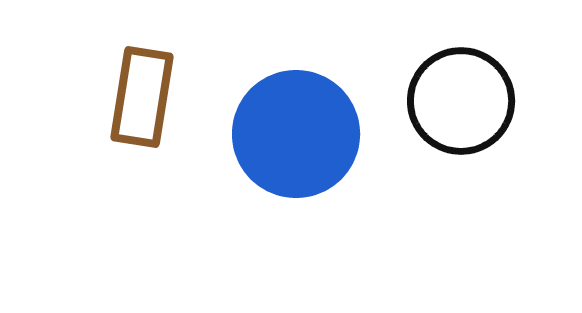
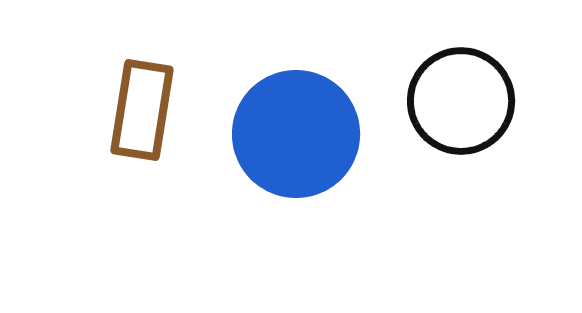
brown rectangle: moved 13 px down
